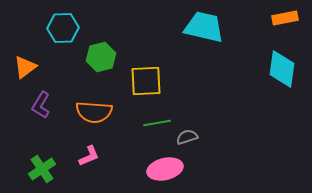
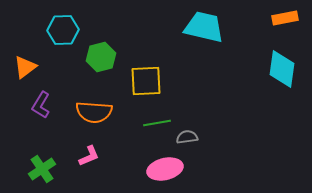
cyan hexagon: moved 2 px down
gray semicircle: rotated 10 degrees clockwise
